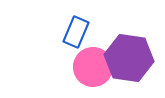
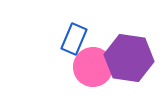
blue rectangle: moved 2 px left, 7 px down
